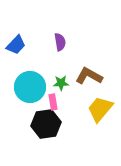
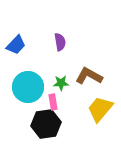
cyan circle: moved 2 px left
